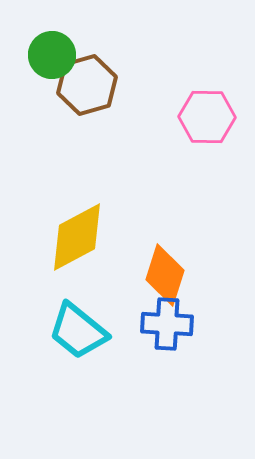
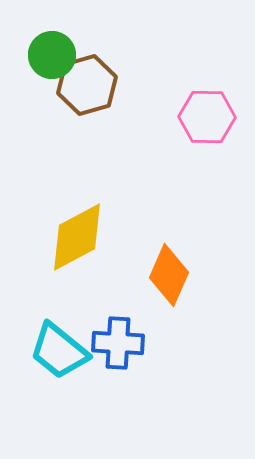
orange diamond: moved 4 px right; rotated 6 degrees clockwise
blue cross: moved 49 px left, 19 px down
cyan trapezoid: moved 19 px left, 20 px down
